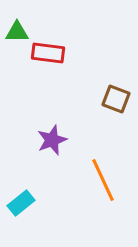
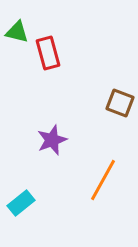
green triangle: rotated 15 degrees clockwise
red rectangle: rotated 68 degrees clockwise
brown square: moved 4 px right, 4 px down
orange line: rotated 54 degrees clockwise
